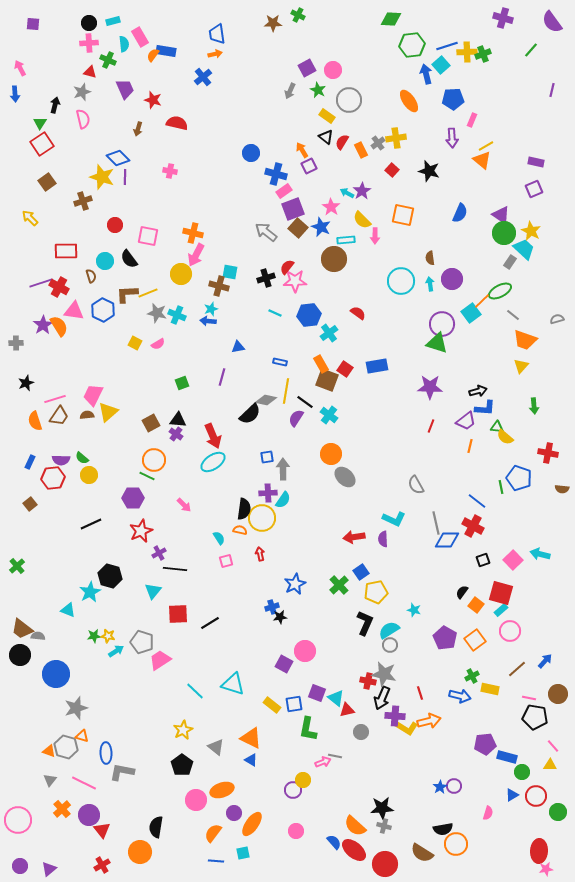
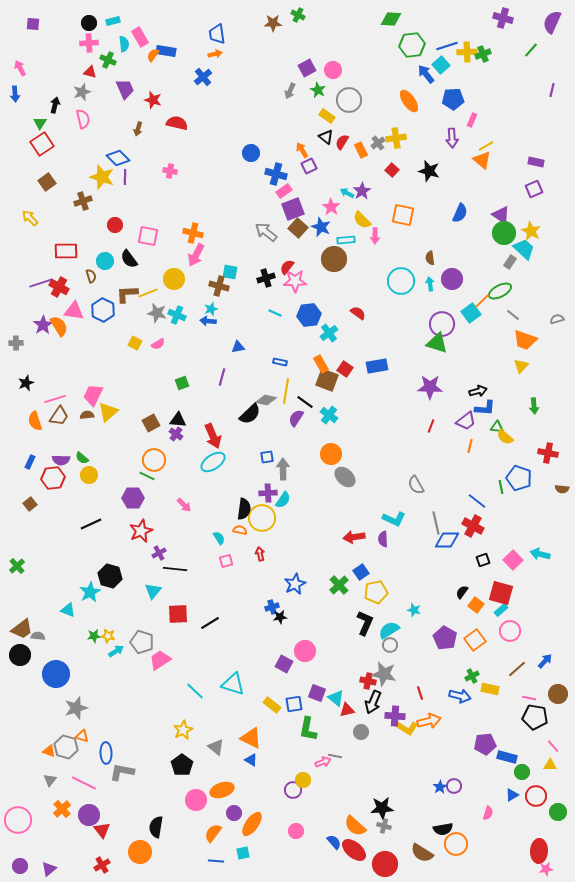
purple semicircle at (552, 22): rotated 60 degrees clockwise
blue arrow at (426, 74): rotated 24 degrees counterclockwise
yellow circle at (181, 274): moved 7 px left, 5 px down
brown trapezoid at (22, 629): rotated 75 degrees counterclockwise
black arrow at (382, 698): moved 9 px left, 4 px down
